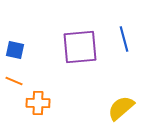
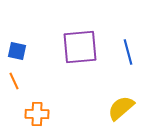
blue line: moved 4 px right, 13 px down
blue square: moved 2 px right, 1 px down
orange line: rotated 42 degrees clockwise
orange cross: moved 1 px left, 11 px down
